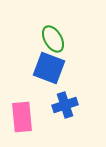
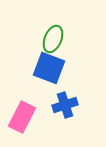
green ellipse: rotated 52 degrees clockwise
pink rectangle: rotated 32 degrees clockwise
